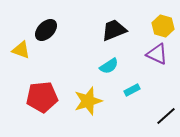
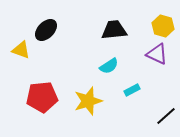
black trapezoid: rotated 16 degrees clockwise
